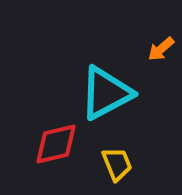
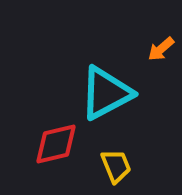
yellow trapezoid: moved 1 px left, 2 px down
